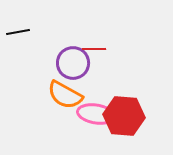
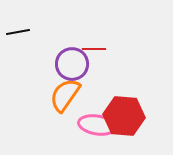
purple circle: moved 1 px left, 1 px down
orange semicircle: rotated 96 degrees clockwise
pink ellipse: moved 1 px right, 11 px down
